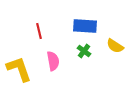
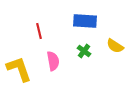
blue rectangle: moved 5 px up
